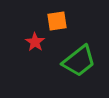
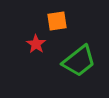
red star: moved 1 px right, 2 px down
